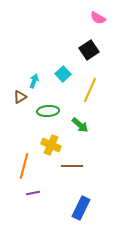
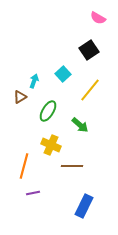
yellow line: rotated 15 degrees clockwise
green ellipse: rotated 55 degrees counterclockwise
blue rectangle: moved 3 px right, 2 px up
